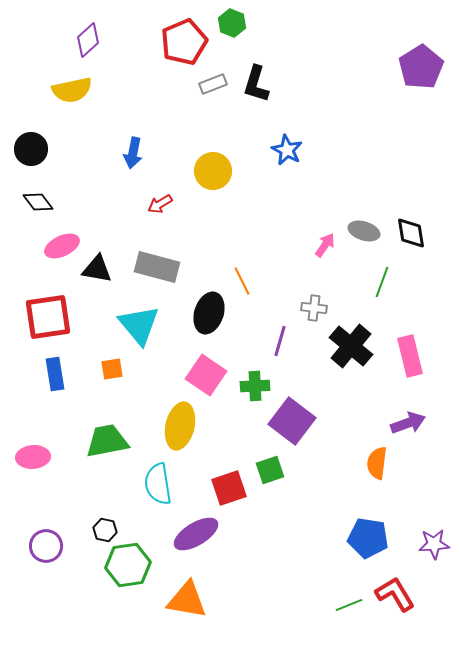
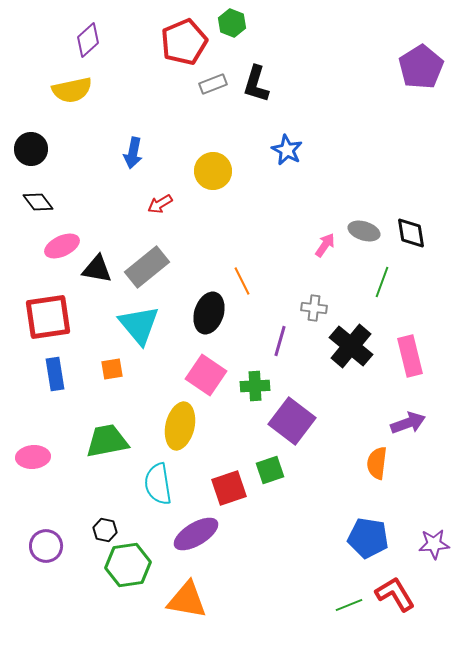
gray rectangle at (157, 267): moved 10 px left; rotated 54 degrees counterclockwise
